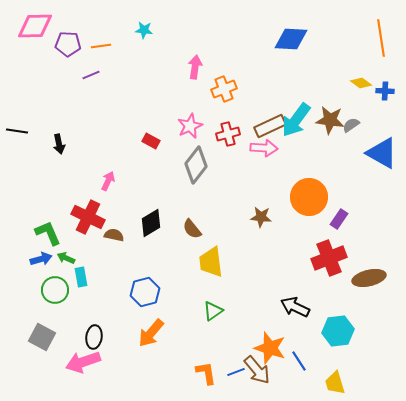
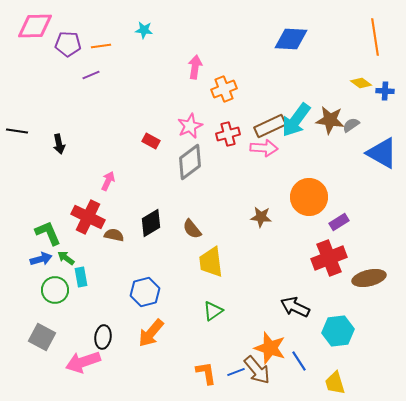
orange line at (381, 38): moved 6 px left, 1 px up
gray diamond at (196, 165): moved 6 px left, 3 px up; rotated 15 degrees clockwise
purple rectangle at (339, 219): moved 3 px down; rotated 24 degrees clockwise
green arrow at (66, 258): rotated 12 degrees clockwise
black ellipse at (94, 337): moved 9 px right
